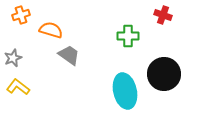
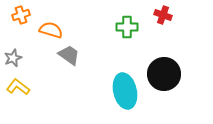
green cross: moved 1 px left, 9 px up
